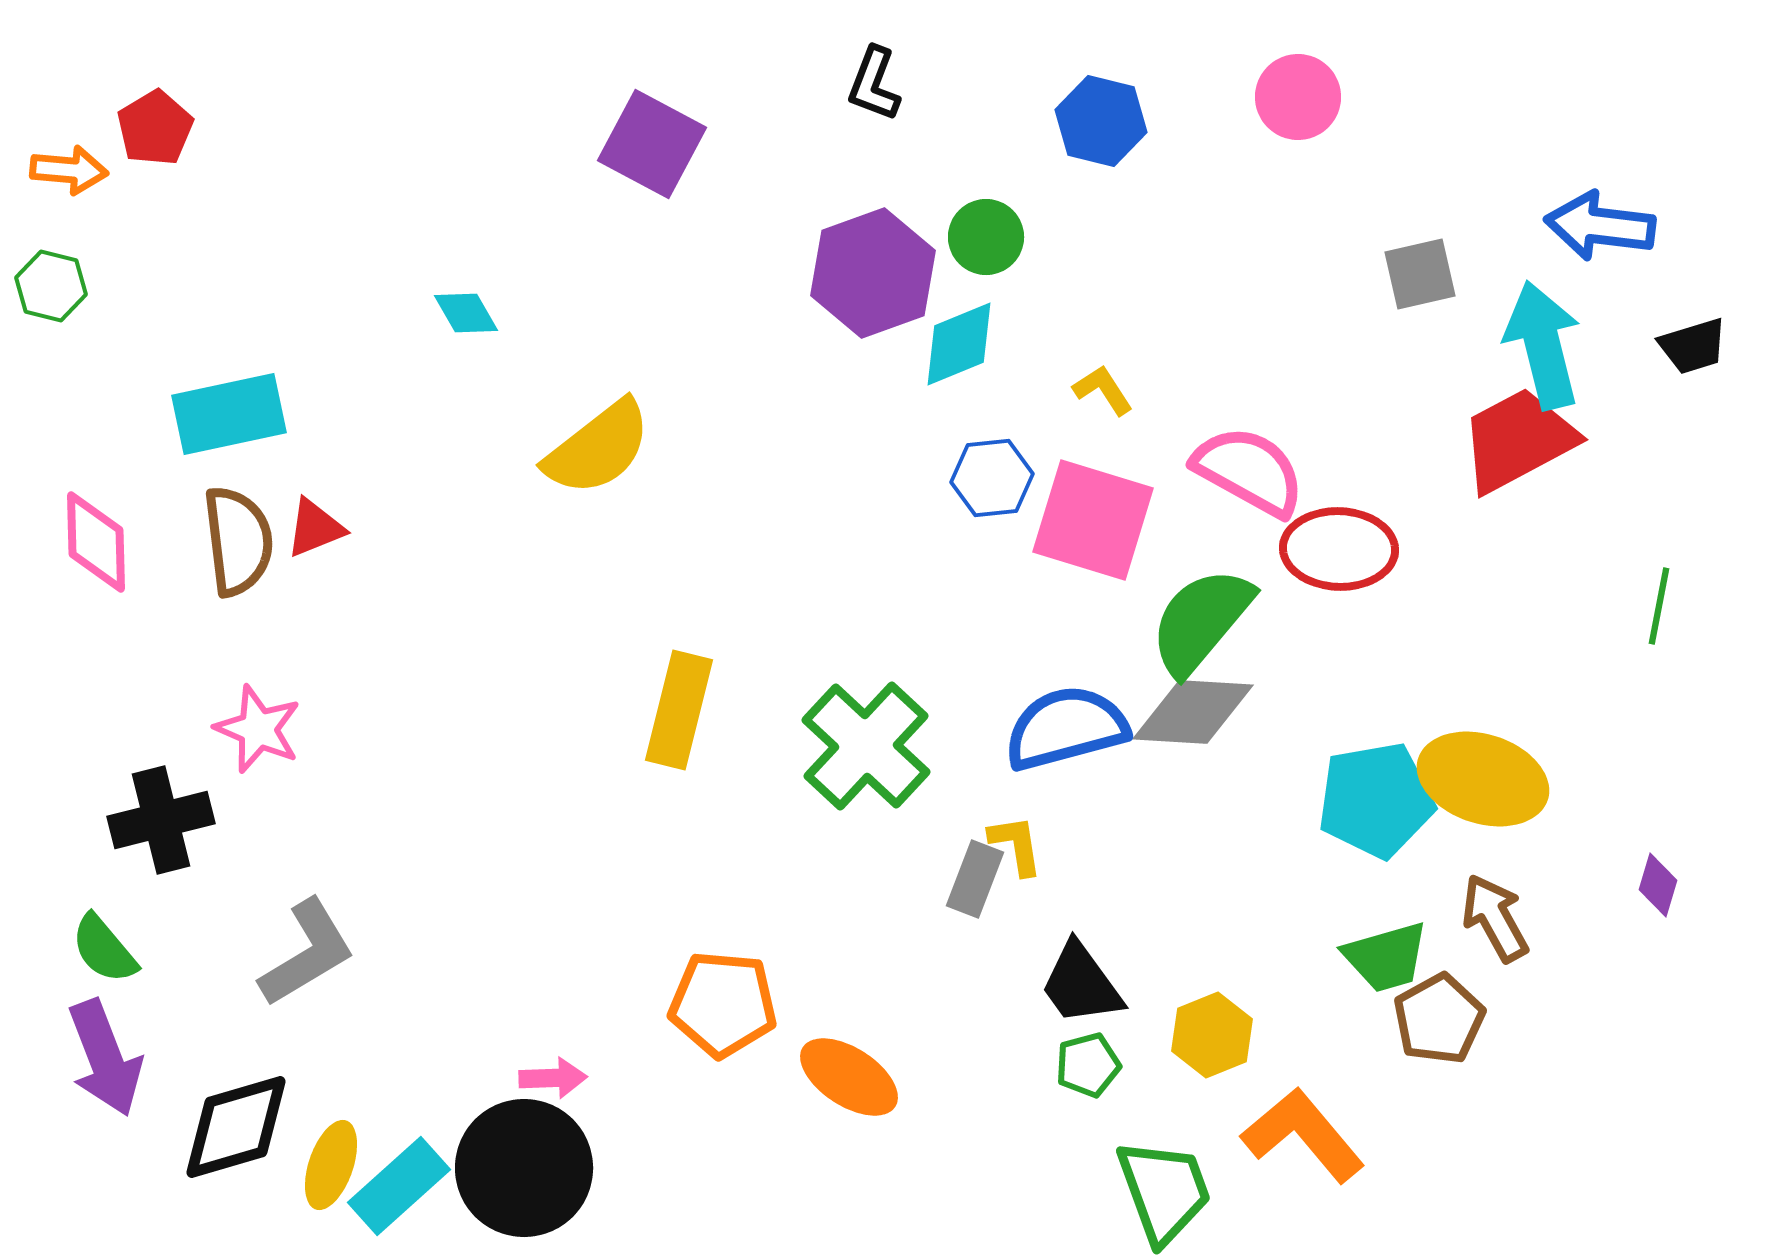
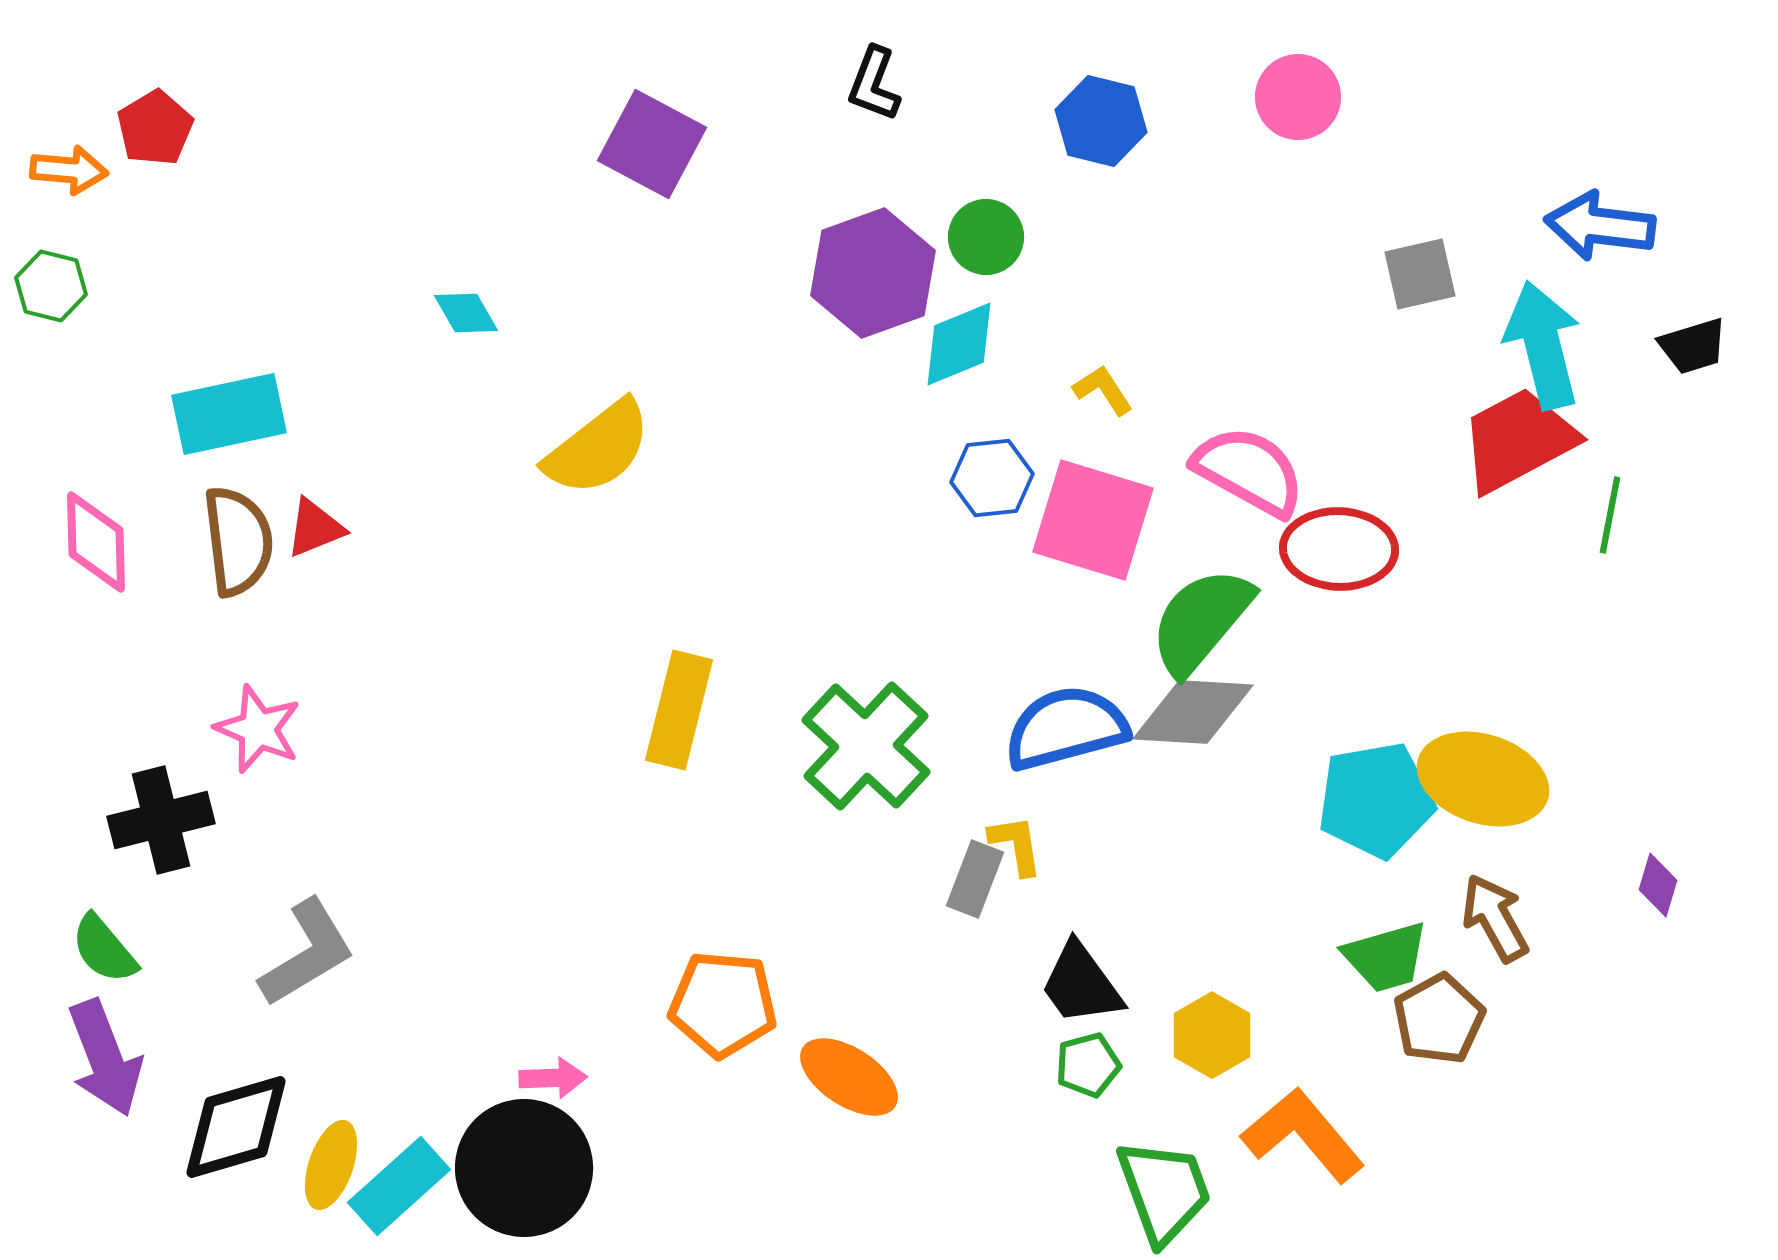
green line at (1659, 606): moved 49 px left, 91 px up
yellow hexagon at (1212, 1035): rotated 8 degrees counterclockwise
